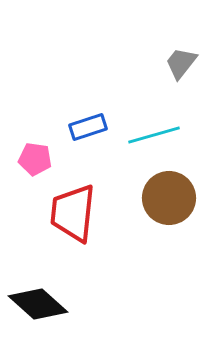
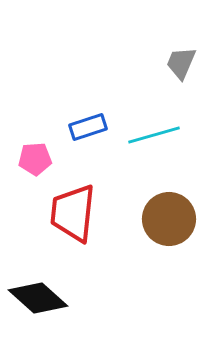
gray trapezoid: rotated 15 degrees counterclockwise
pink pentagon: rotated 12 degrees counterclockwise
brown circle: moved 21 px down
black diamond: moved 6 px up
